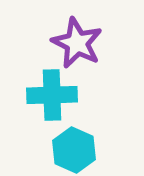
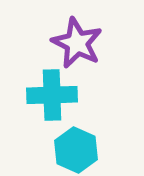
cyan hexagon: moved 2 px right
